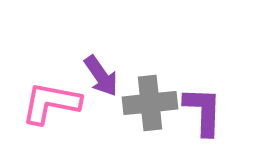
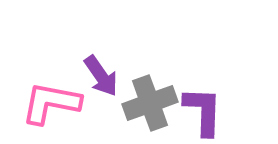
gray cross: rotated 14 degrees counterclockwise
